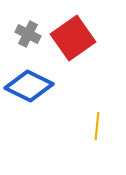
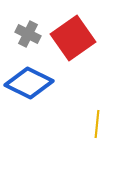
blue diamond: moved 3 px up
yellow line: moved 2 px up
